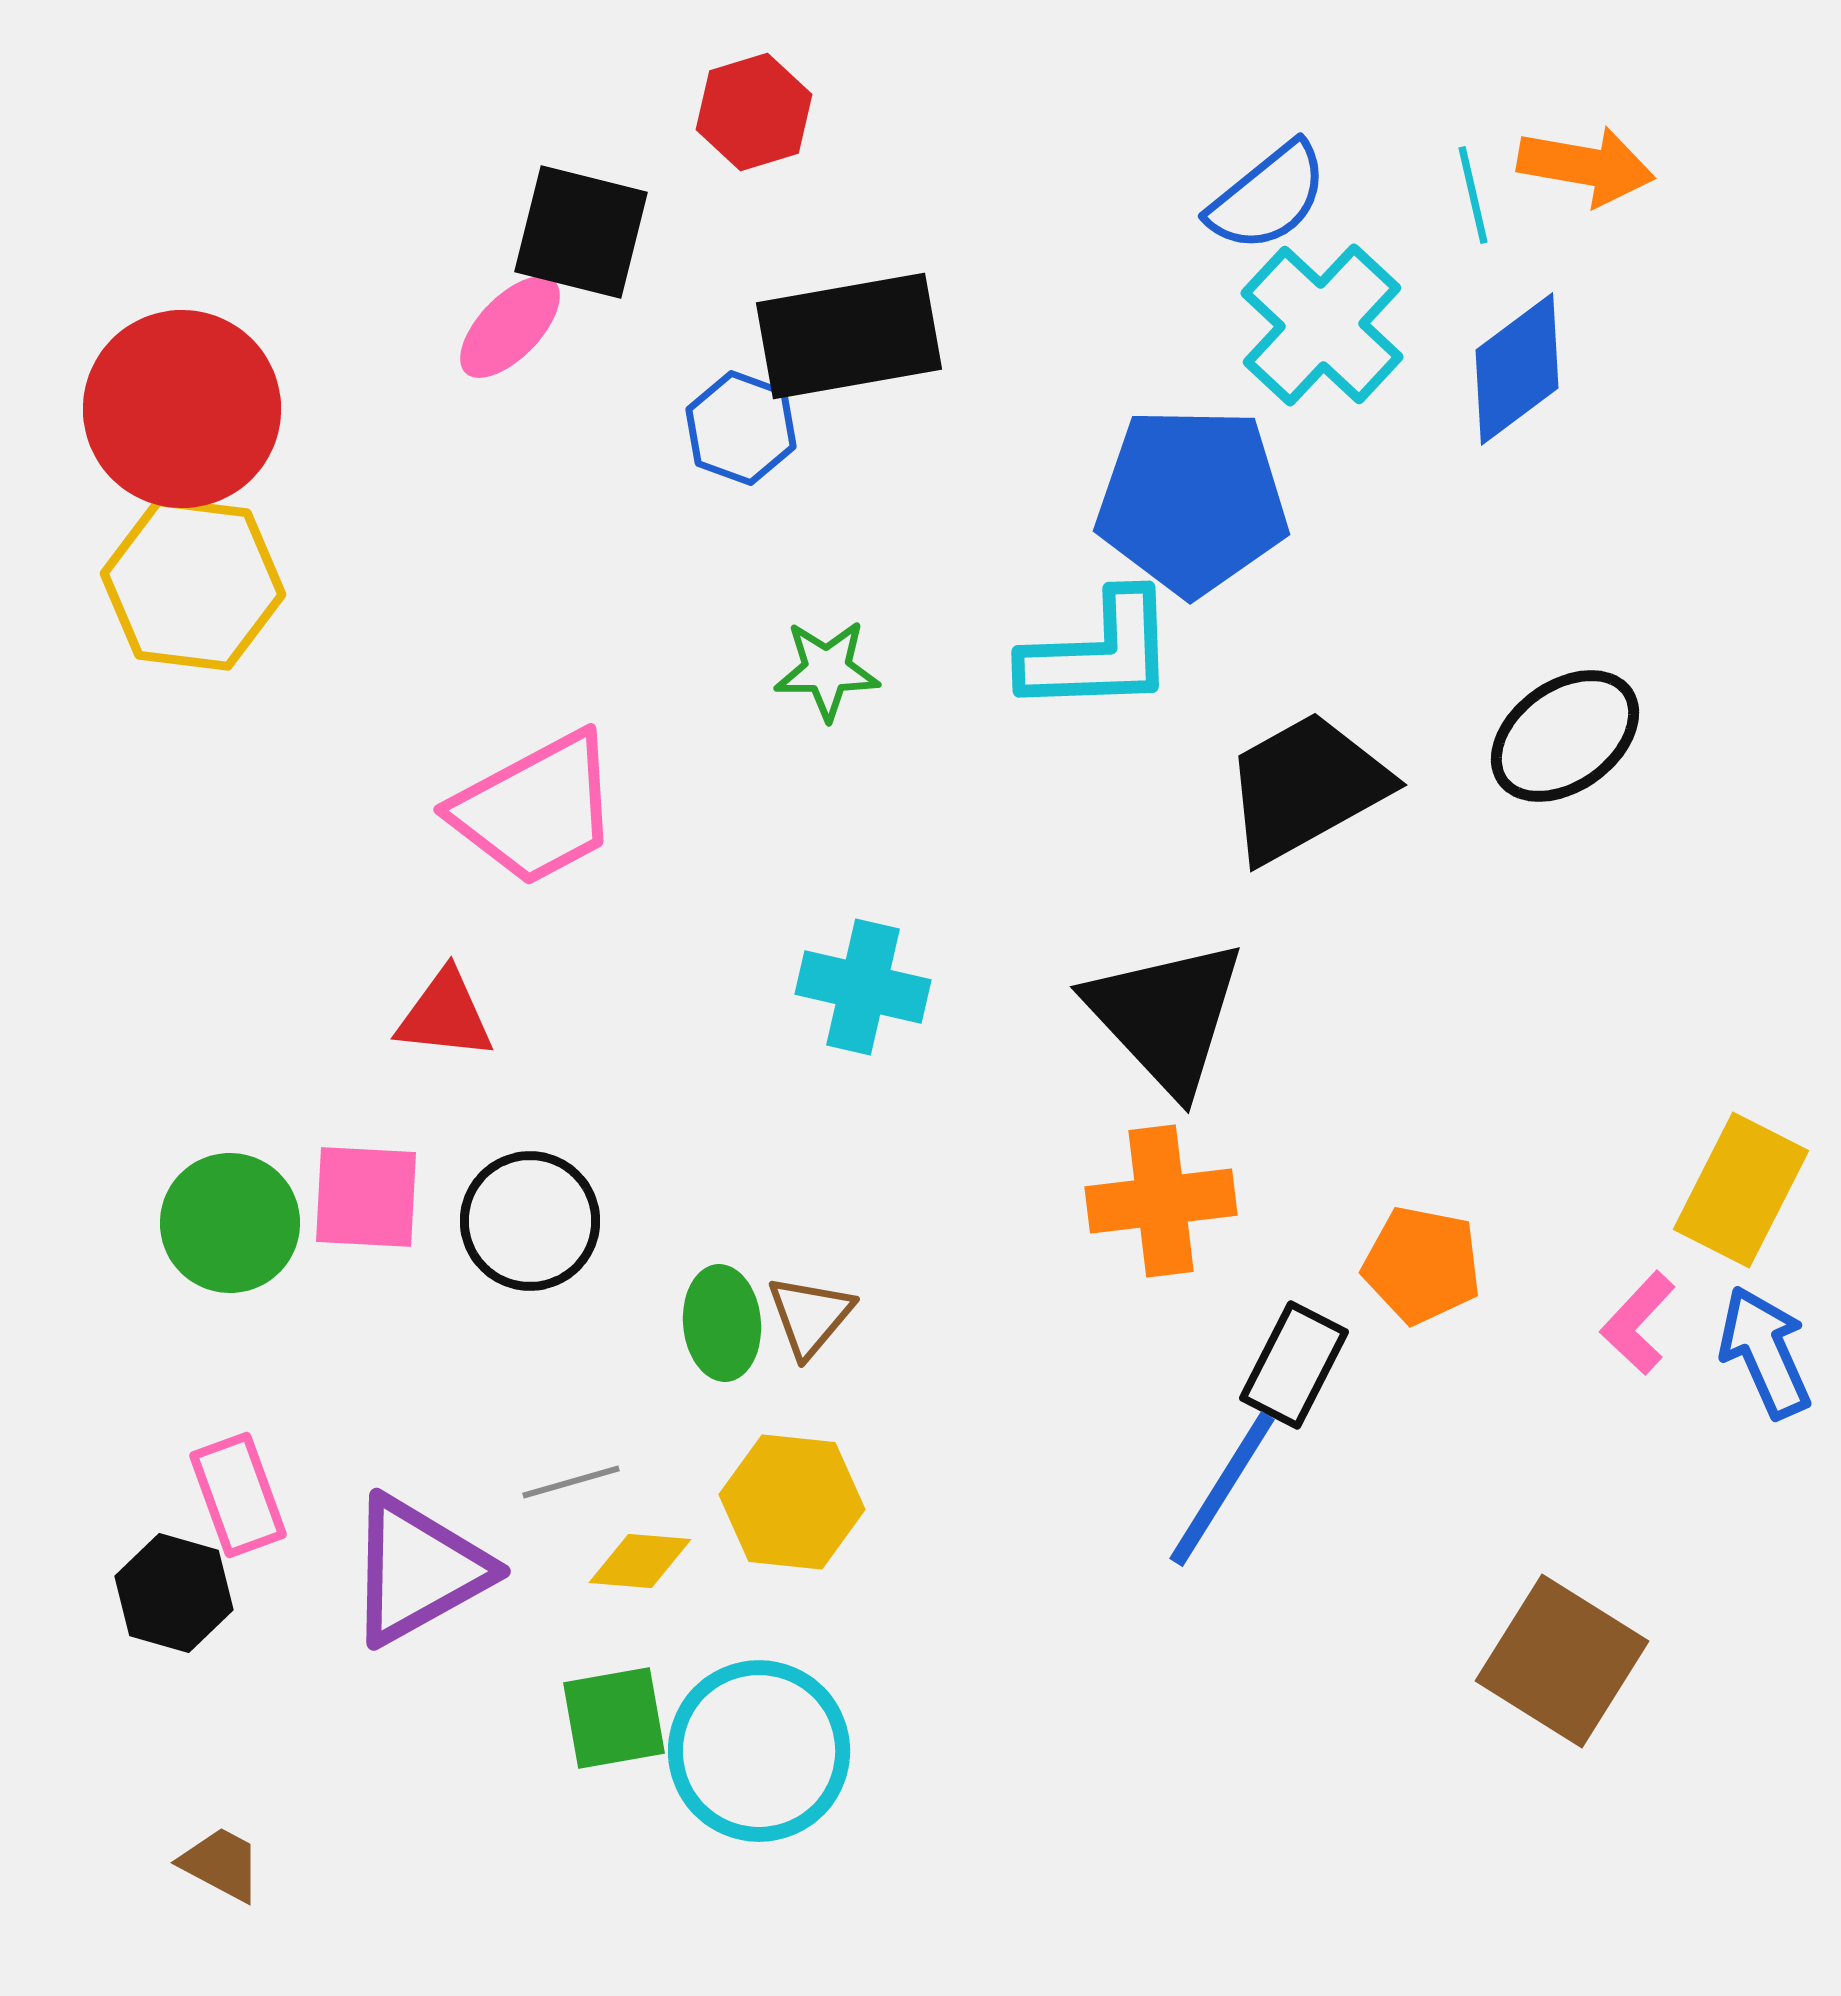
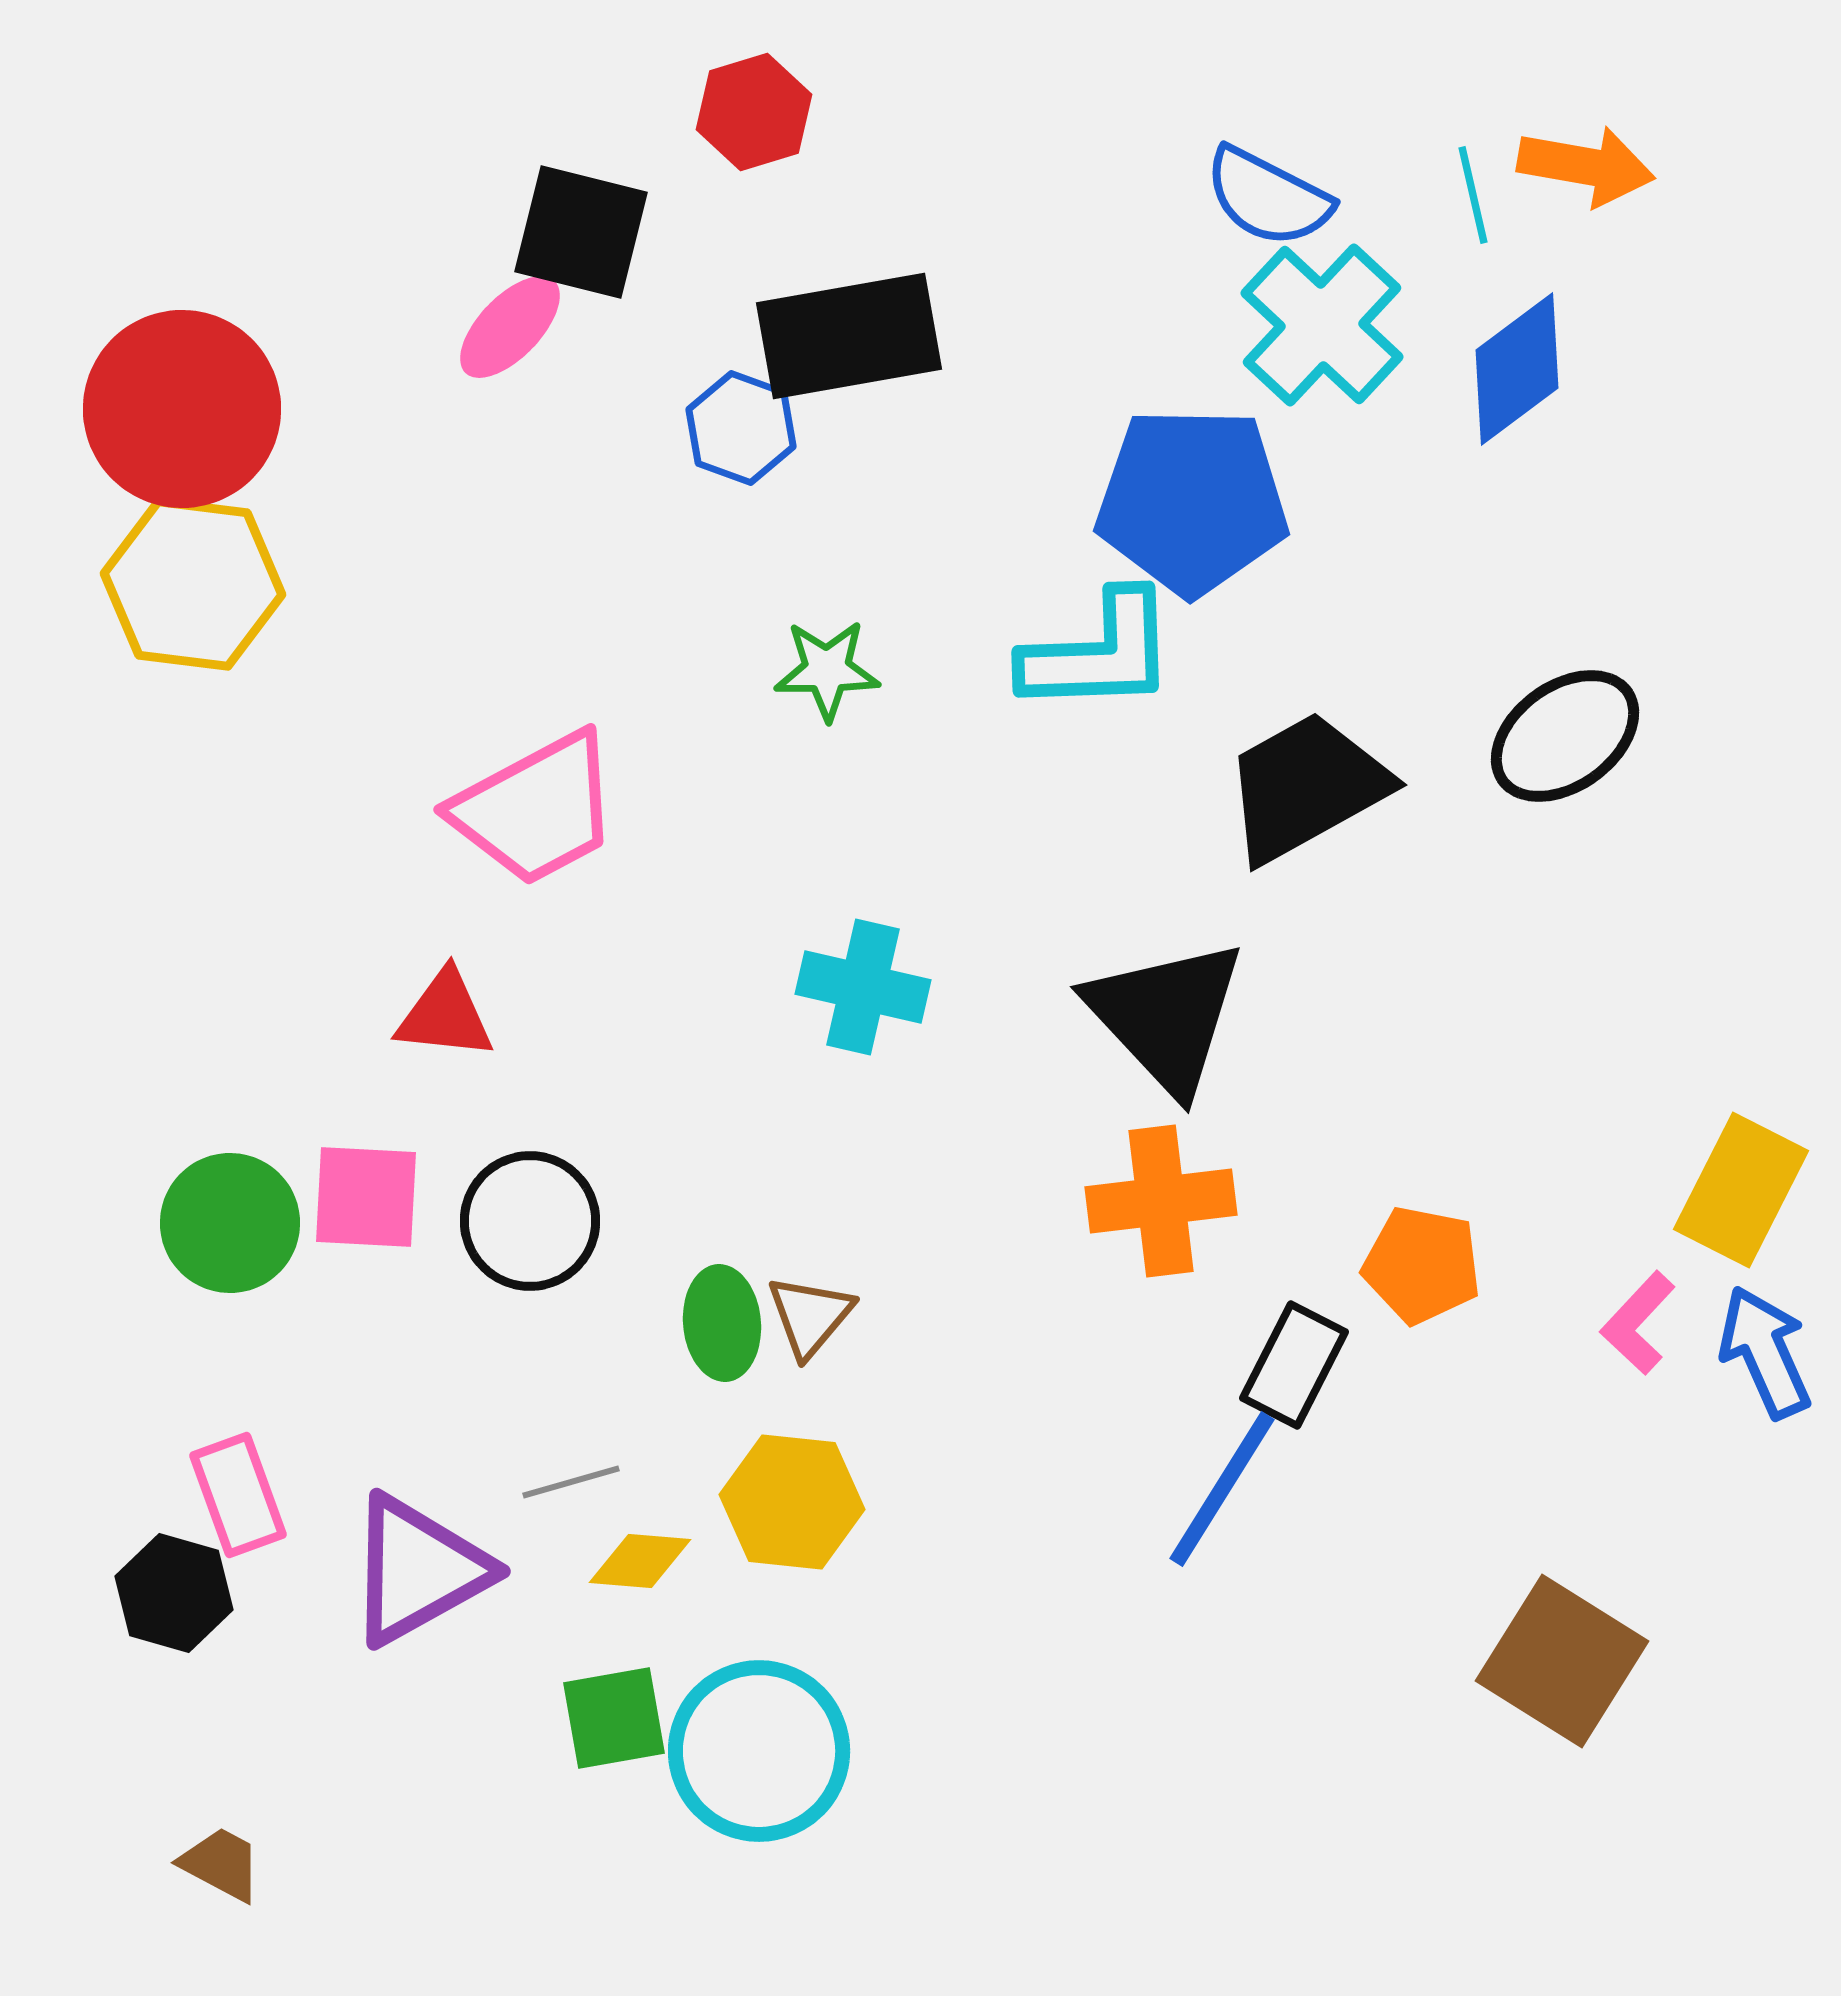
blue semicircle at (1268, 197): rotated 66 degrees clockwise
